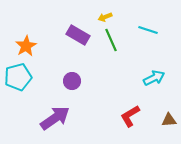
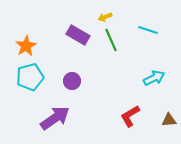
cyan pentagon: moved 12 px right
